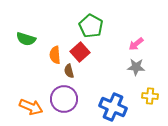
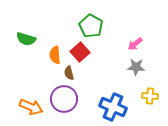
pink arrow: moved 1 px left
brown semicircle: moved 2 px down
